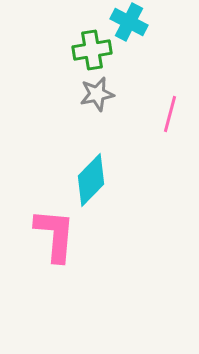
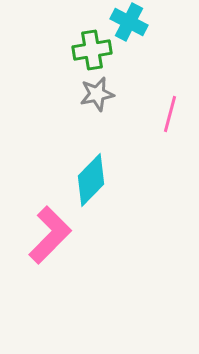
pink L-shape: moved 5 px left; rotated 40 degrees clockwise
